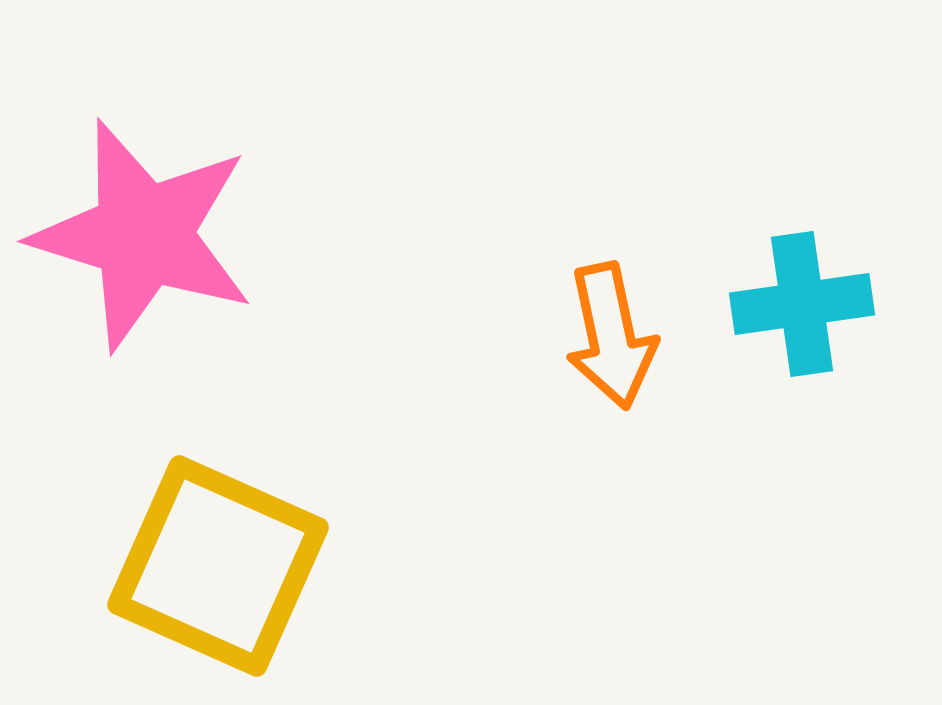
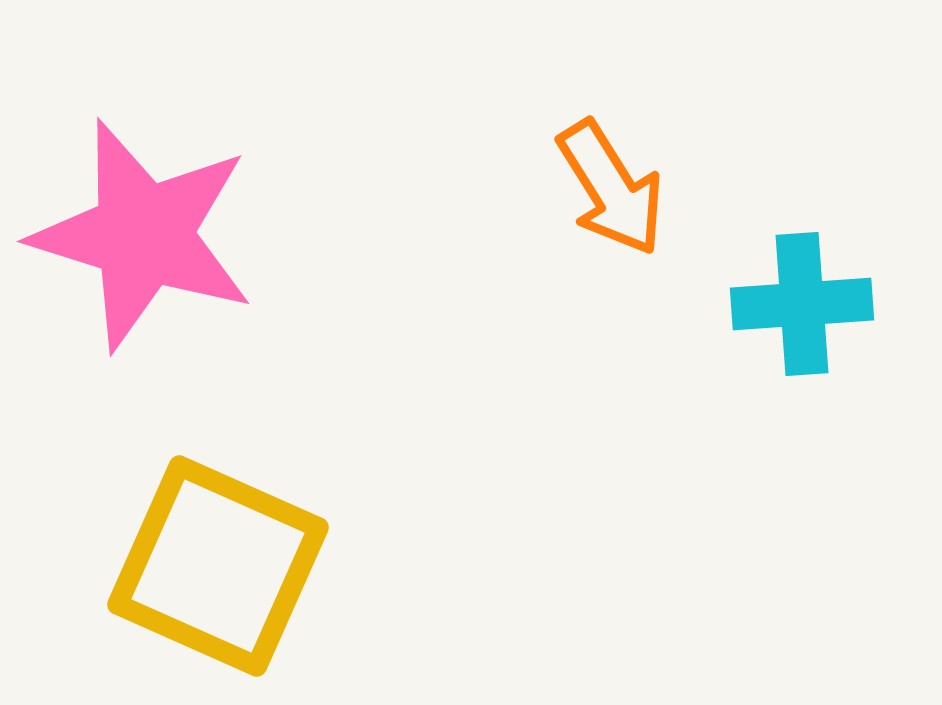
cyan cross: rotated 4 degrees clockwise
orange arrow: moved 148 px up; rotated 20 degrees counterclockwise
